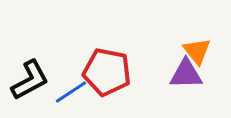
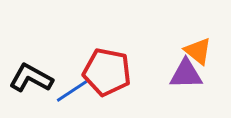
orange triangle: moved 1 px right; rotated 12 degrees counterclockwise
black L-shape: moved 1 px right, 2 px up; rotated 123 degrees counterclockwise
blue line: moved 1 px right, 1 px up
